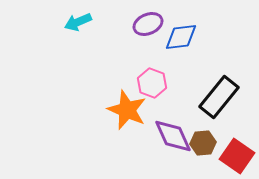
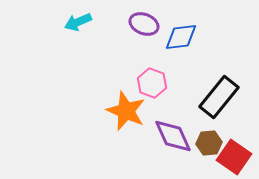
purple ellipse: moved 4 px left; rotated 44 degrees clockwise
orange star: moved 1 px left, 1 px down
brown hexagon: moved 6 px right
red square: moved 3 px left, 1 px down
